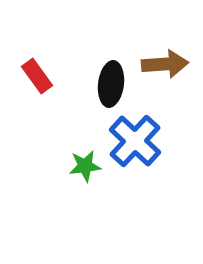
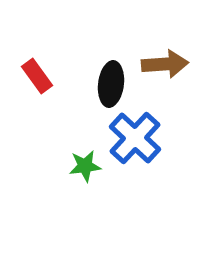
blue cross: moved 3 px up
